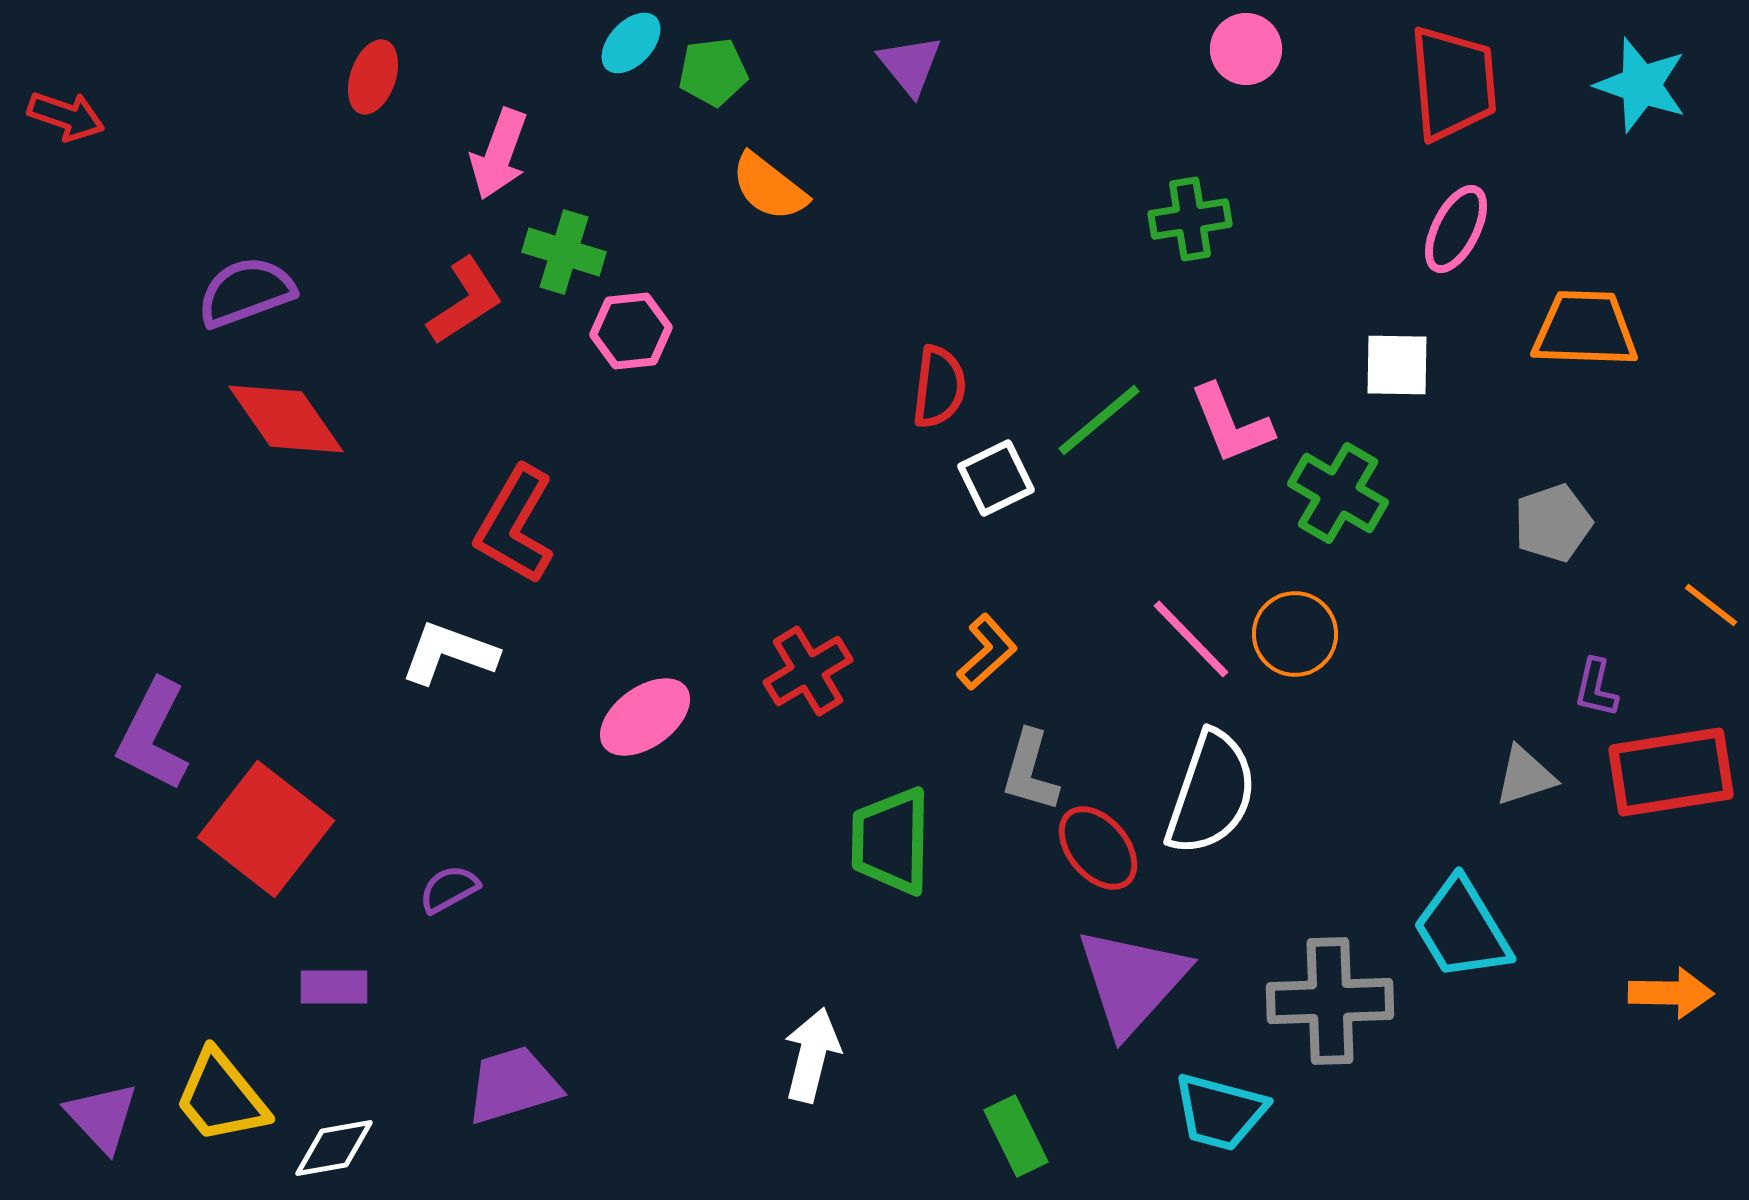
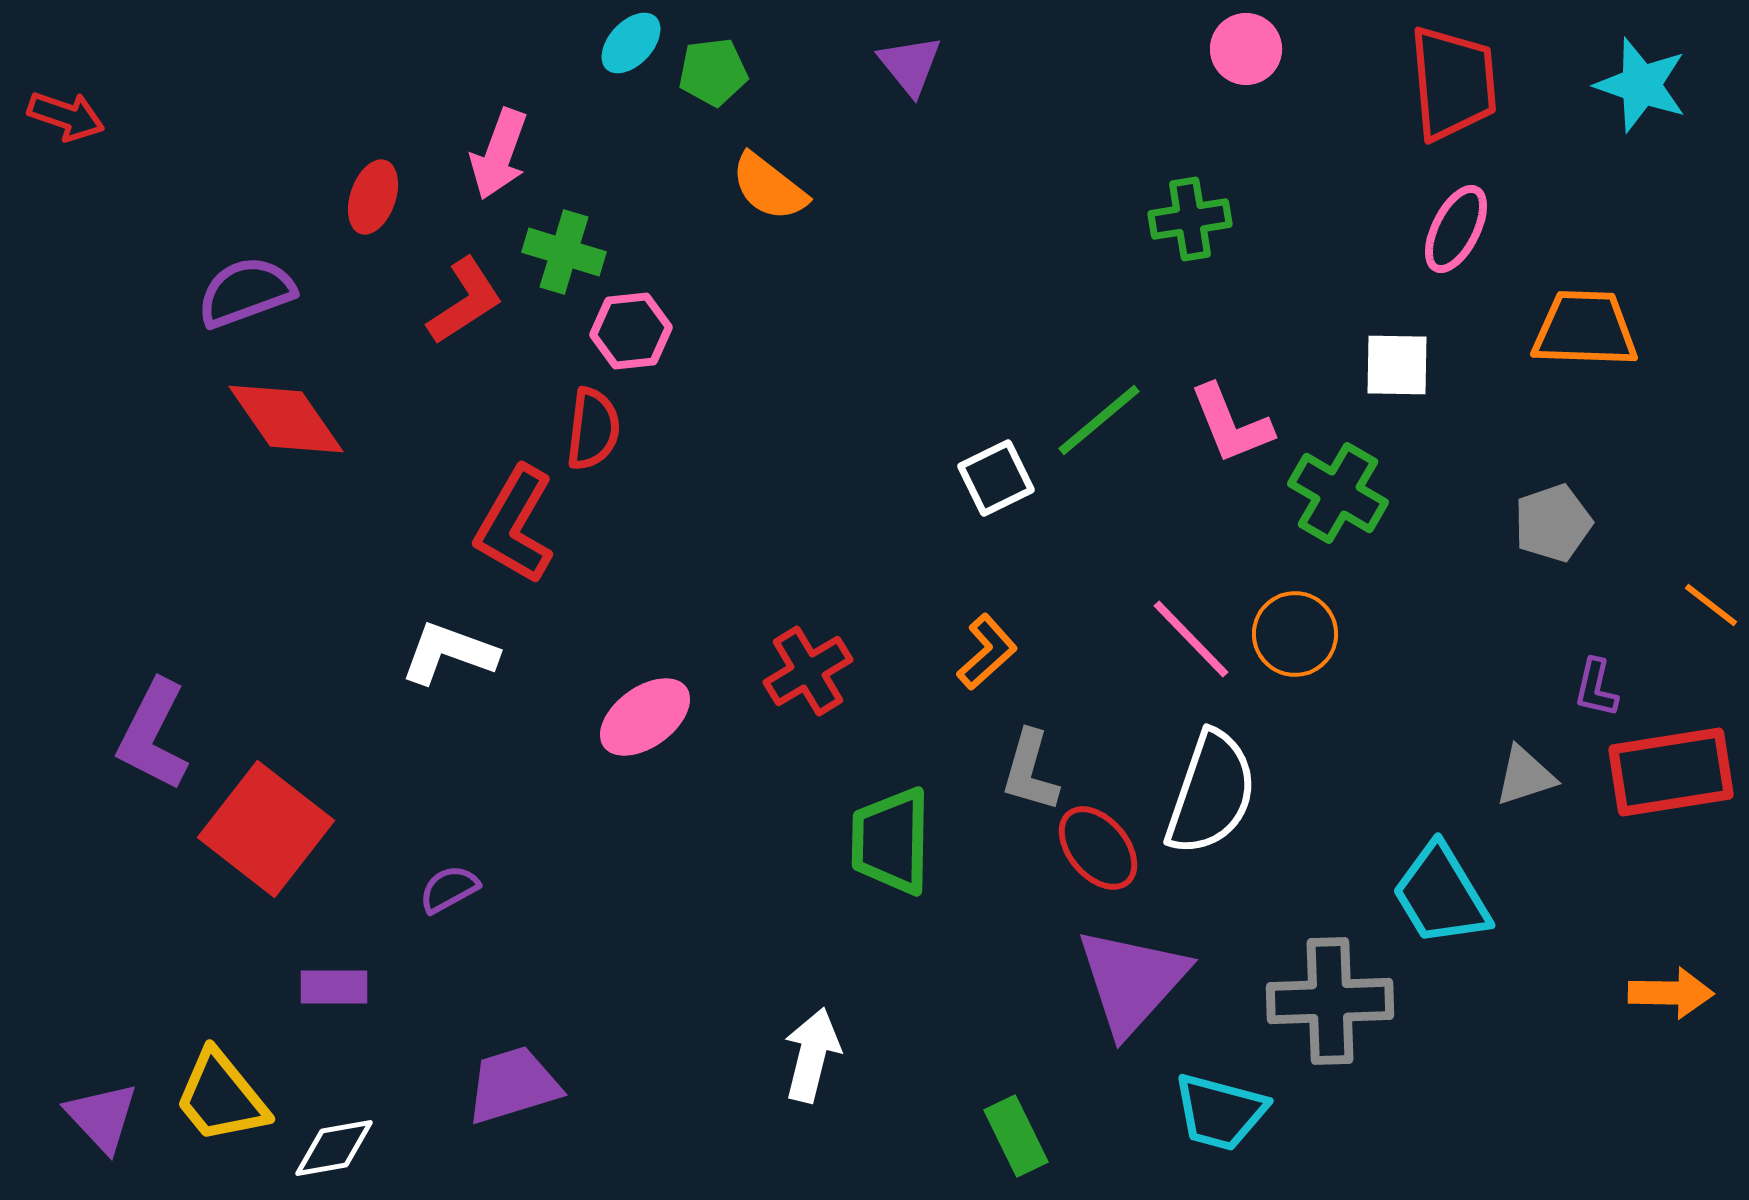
red ellipse at (373, 77): moved 120 px down
red semicircle at (939, 387): moved 346 px left, 42 px down
cyan trapezoid at (1462, 929): moved 21 px left, 34 px up
